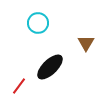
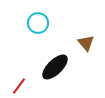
brown triangle: rotated 12 degrees counterclockwise
black ellipse: moved 5 px right
